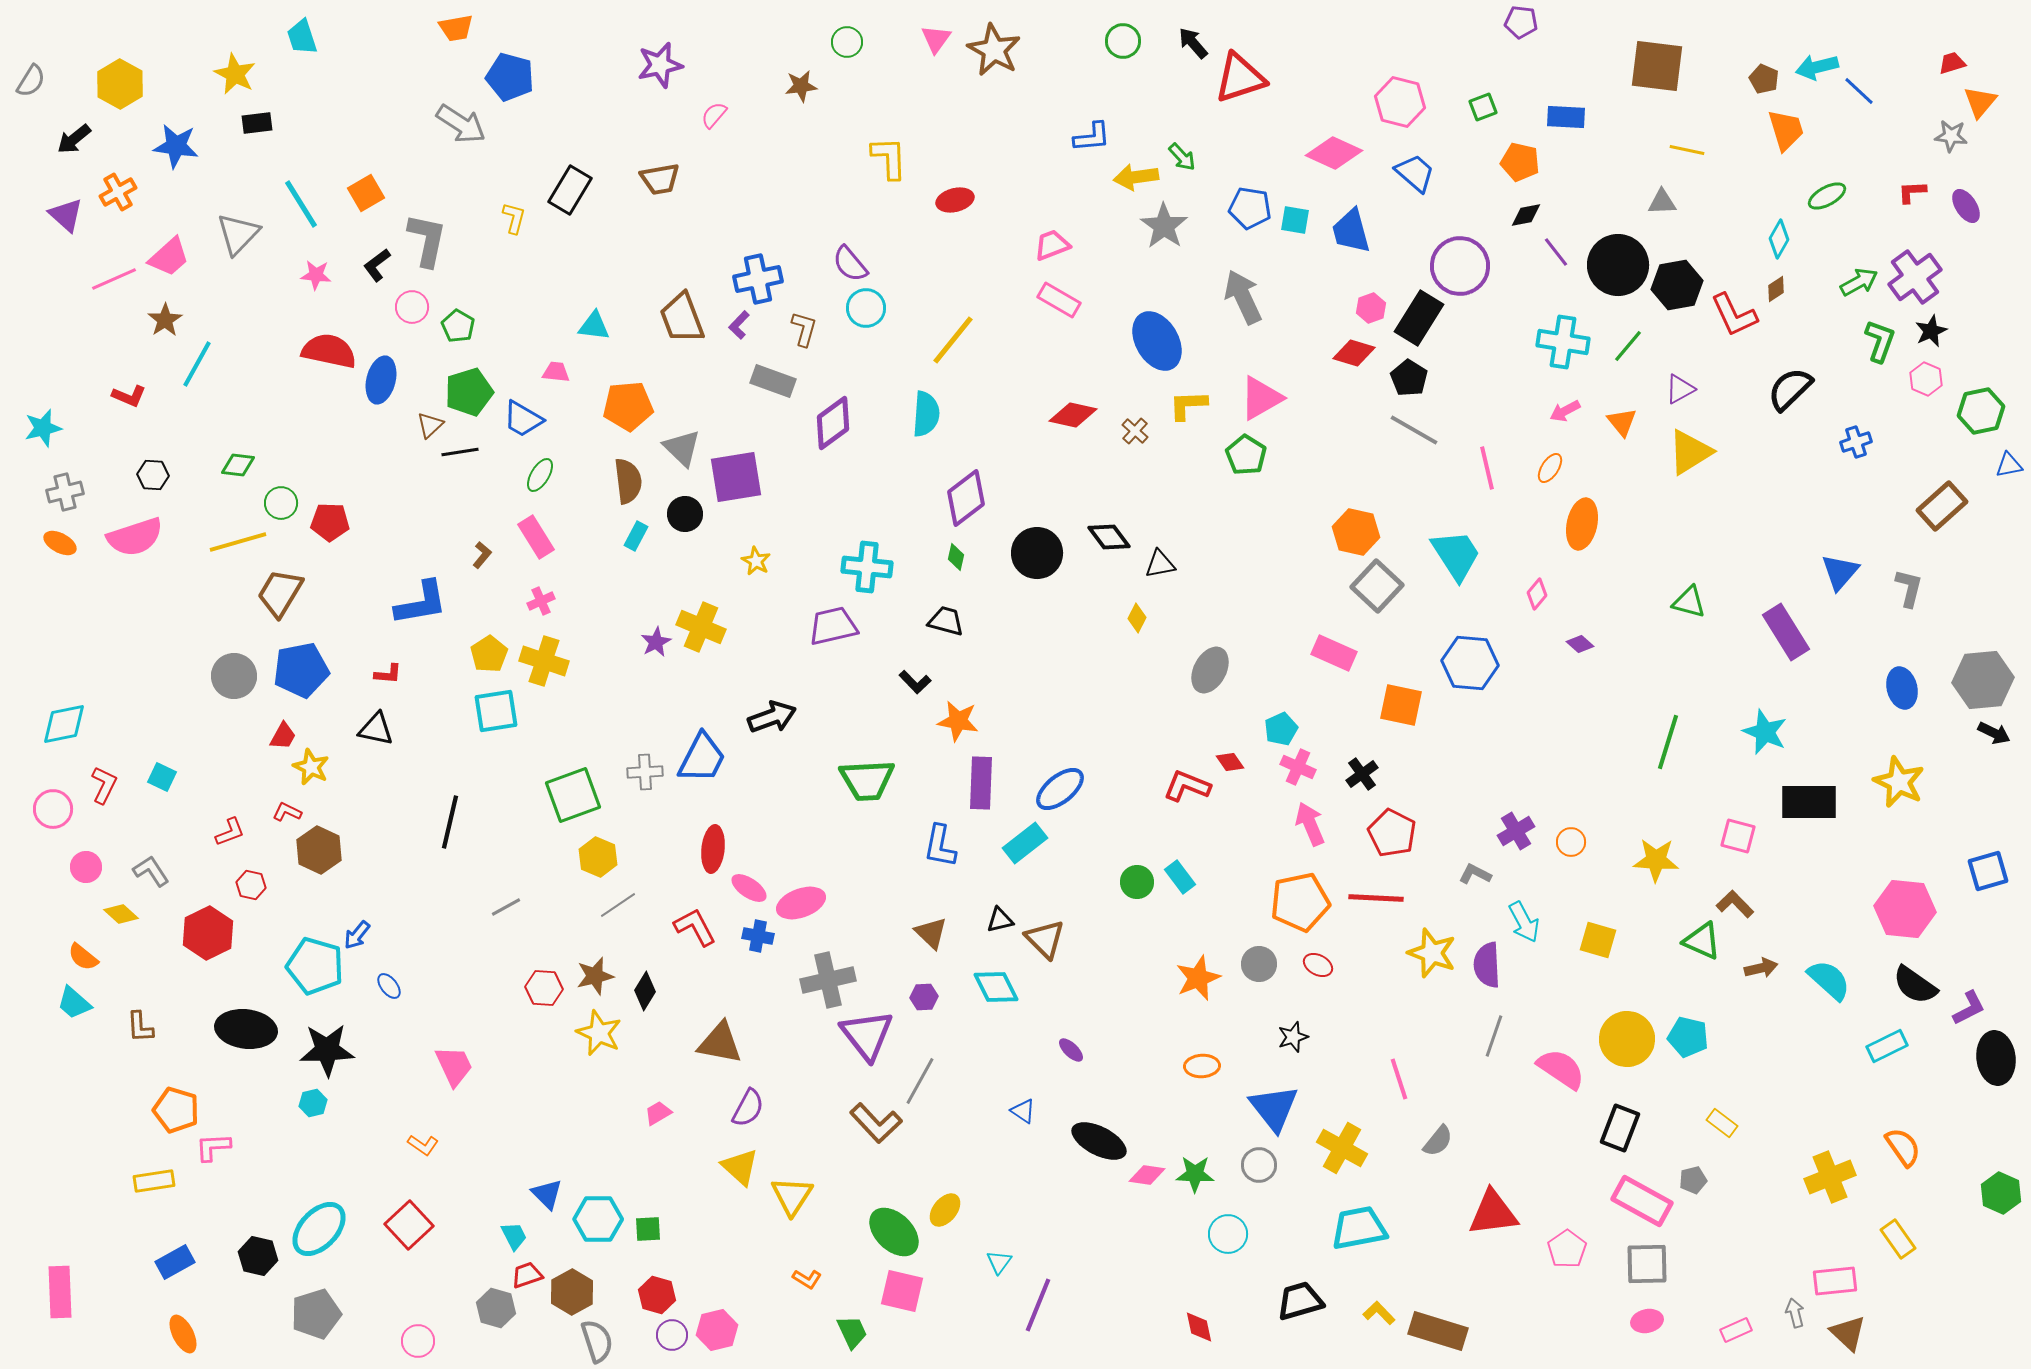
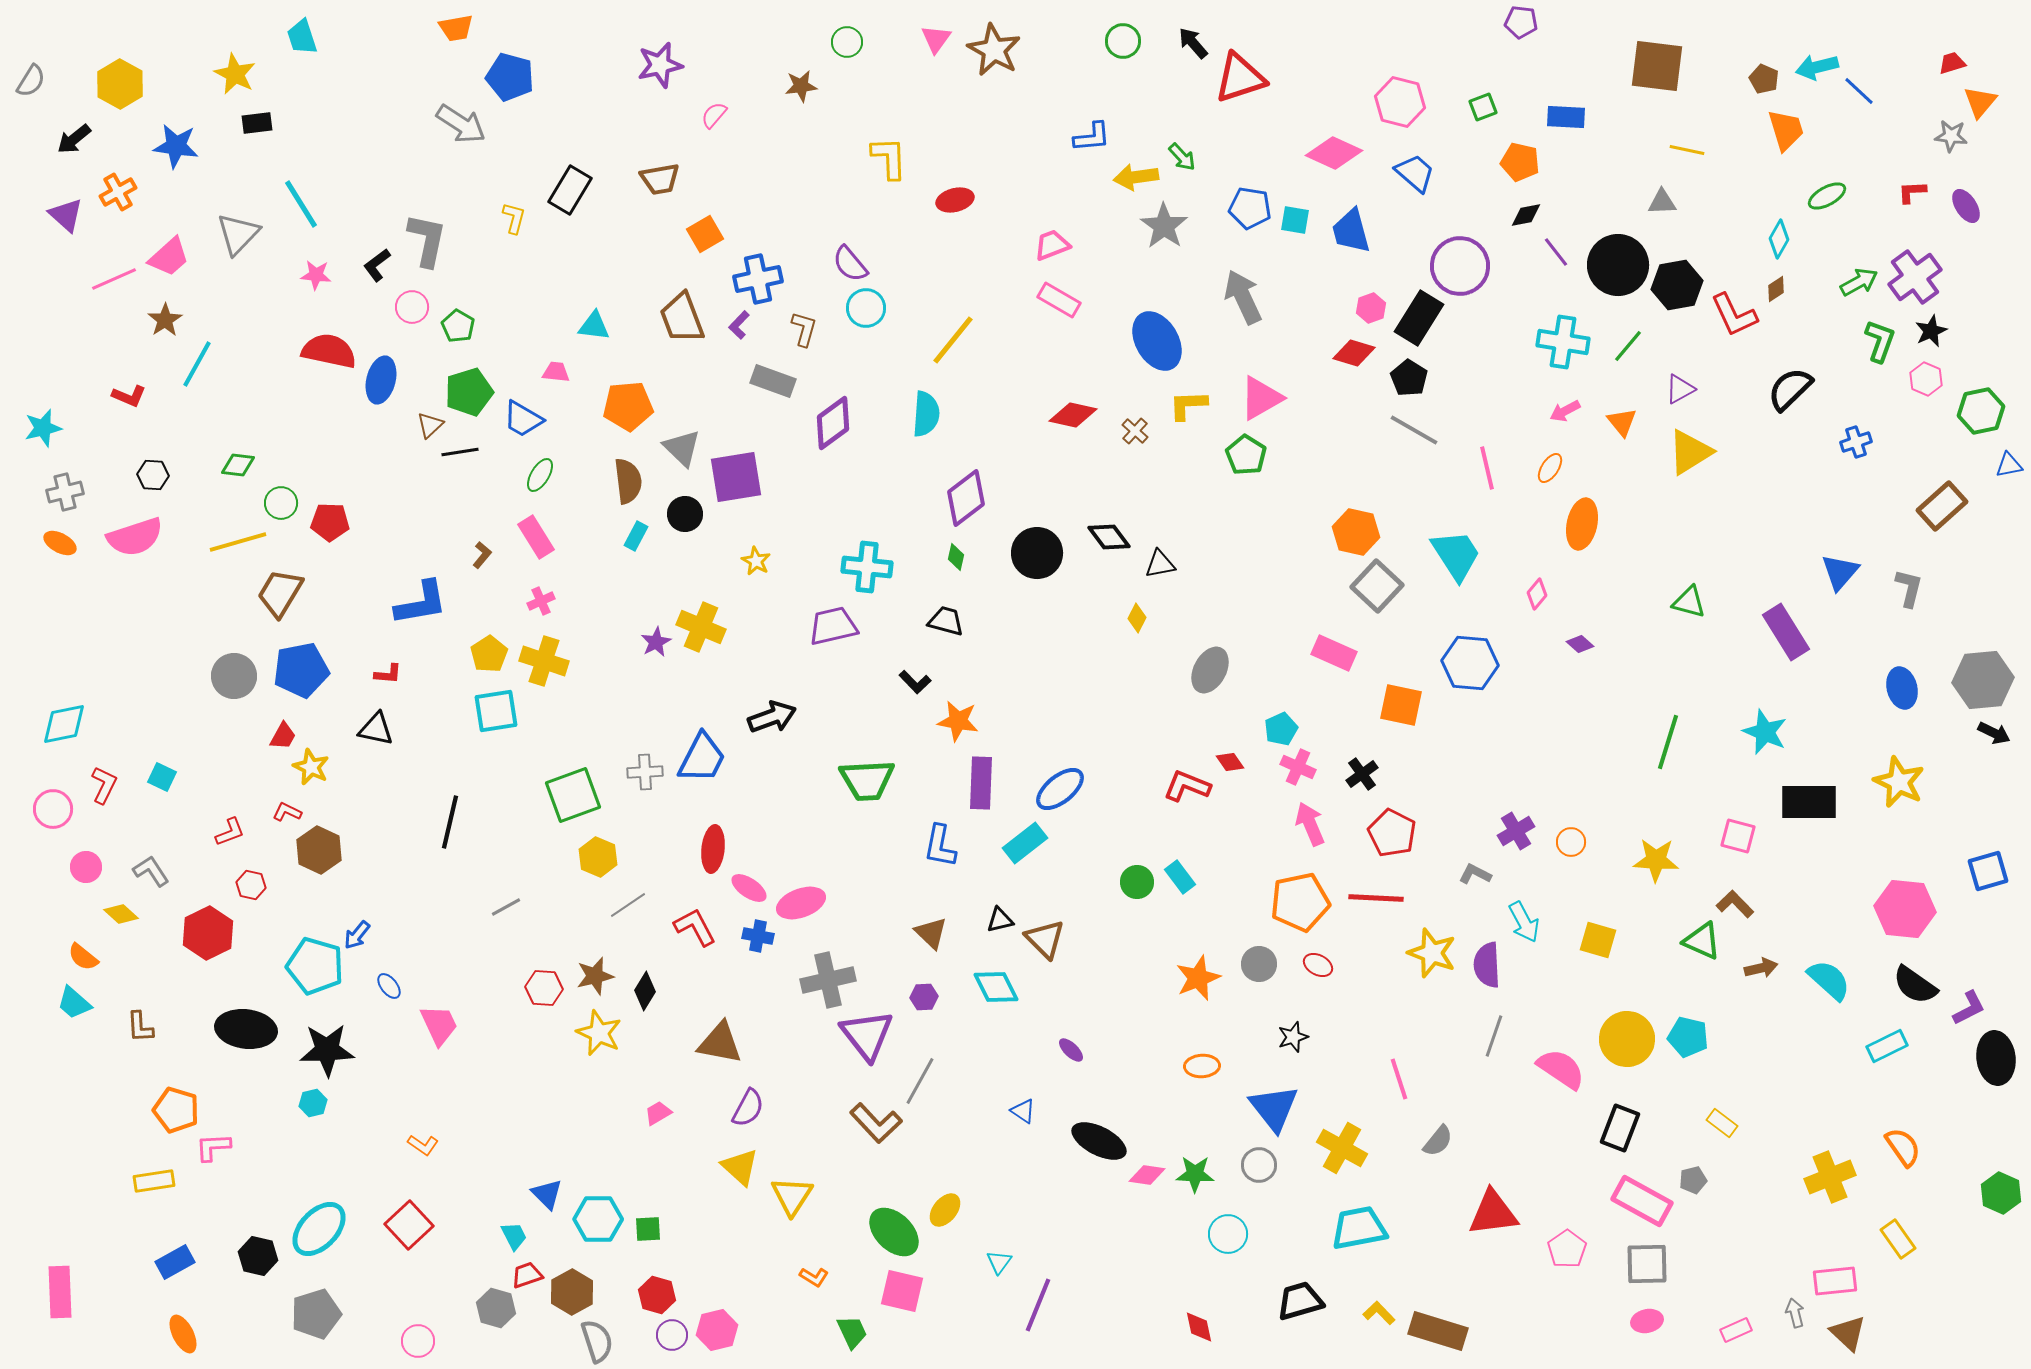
orange square at (366, 193): moved 339 px right, 41 px down
gray line at (618, 905): moved 10 px right
pink trapezoid at (454, 1066): moved 15 px left, 41 px up
orange L-shape at (807, 1279): moved 7 px right, 2 px up
